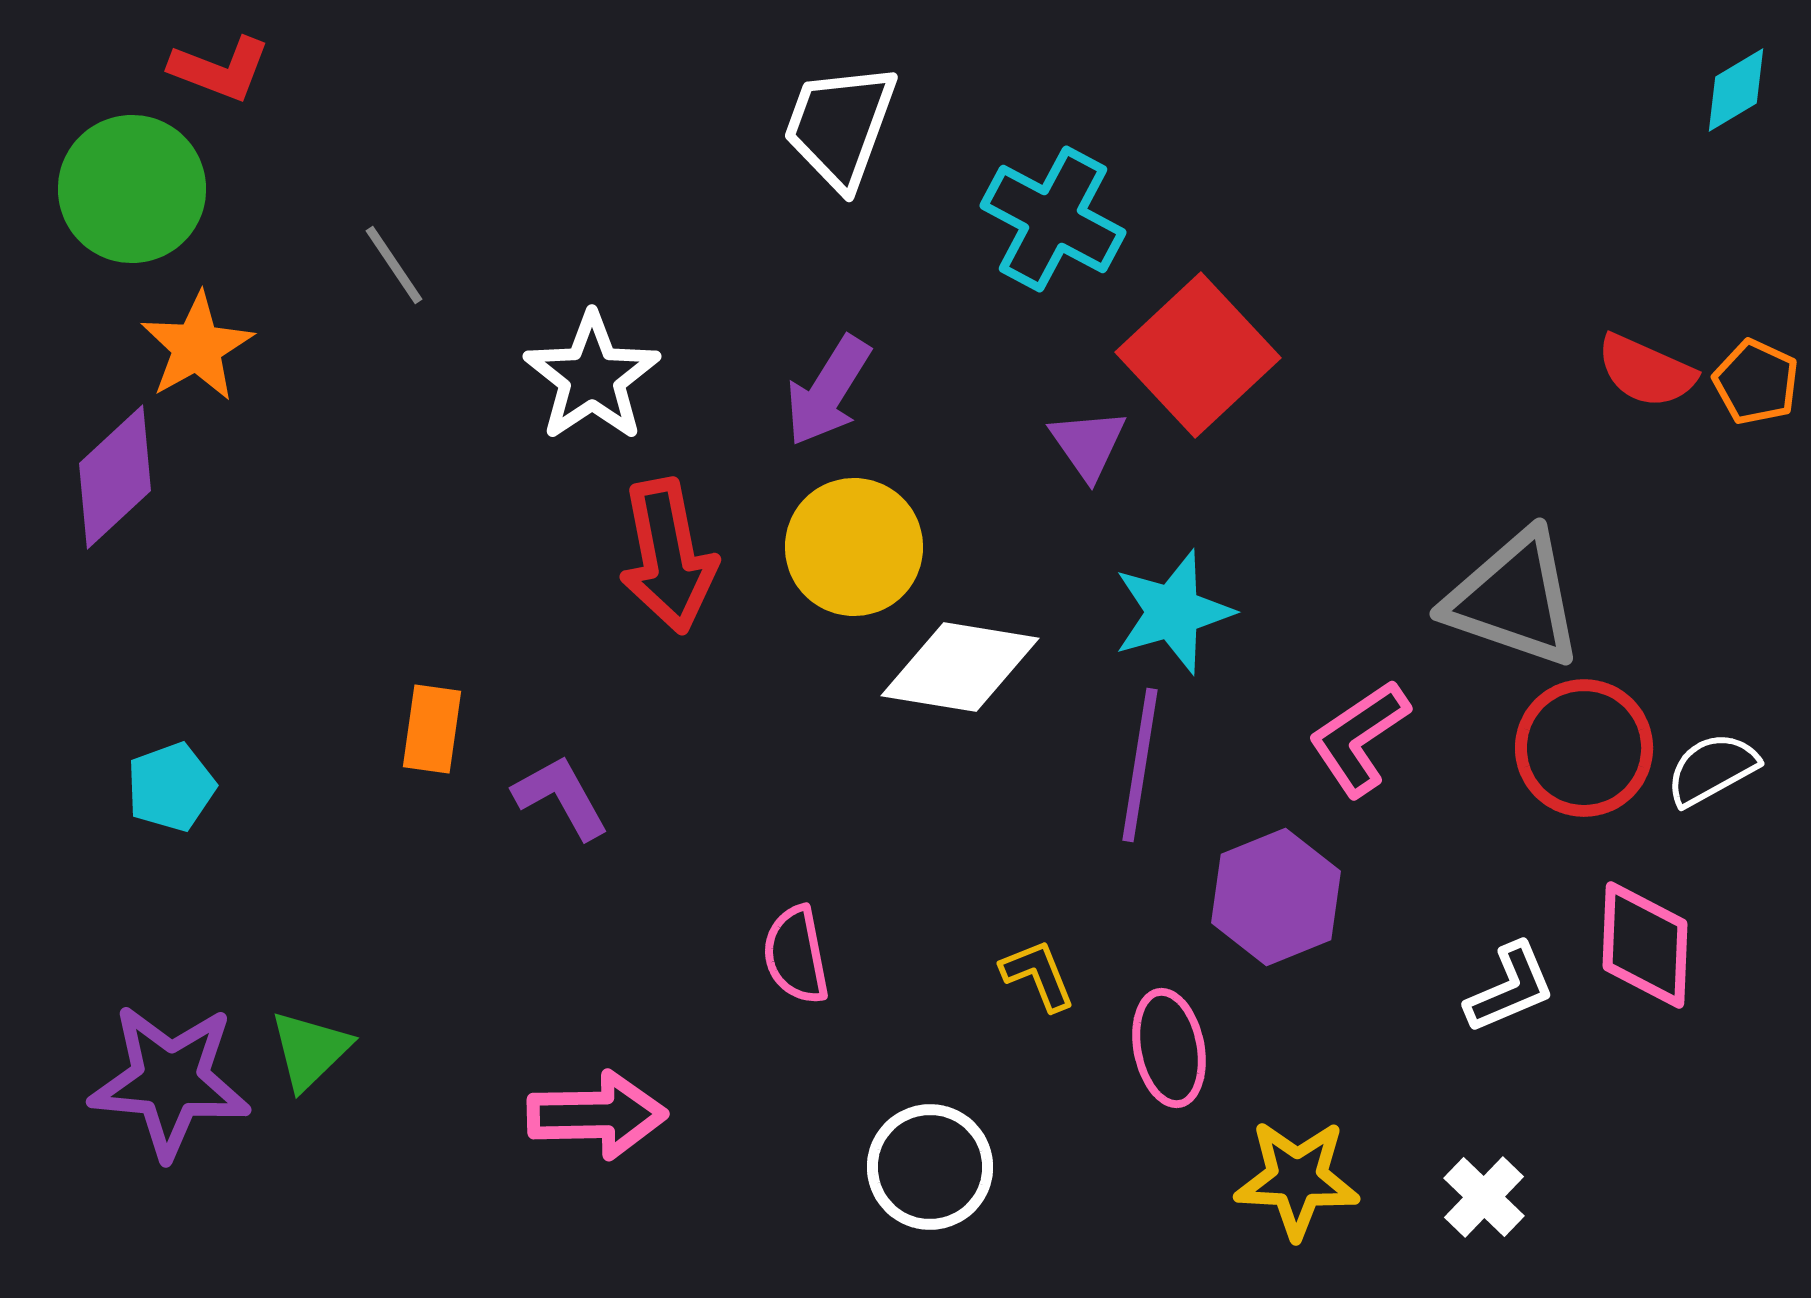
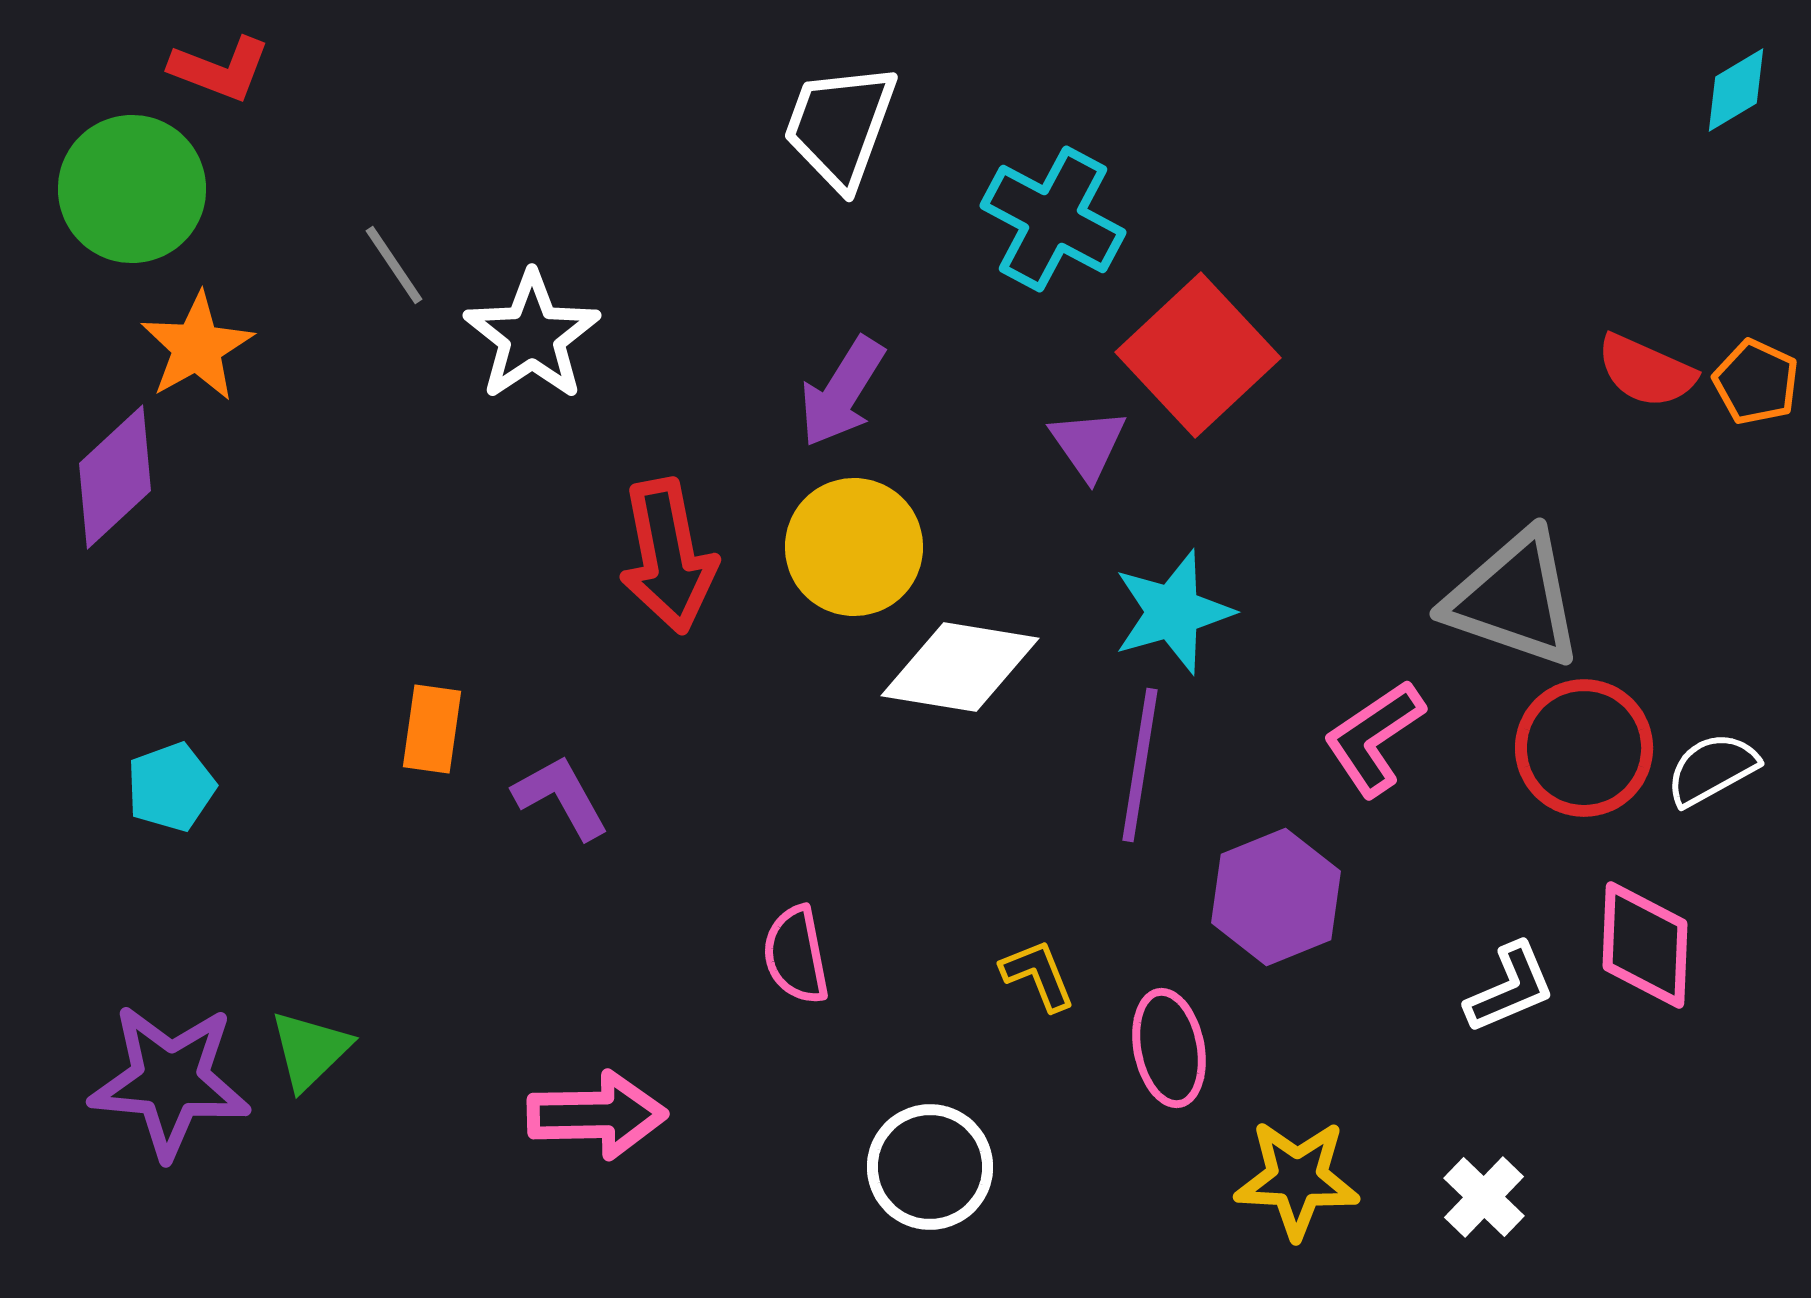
white star: moved 60 px left, 41 px up
purple arrow: moved 14 px right, 1 px down
pink L-shape: moved 15 px right
